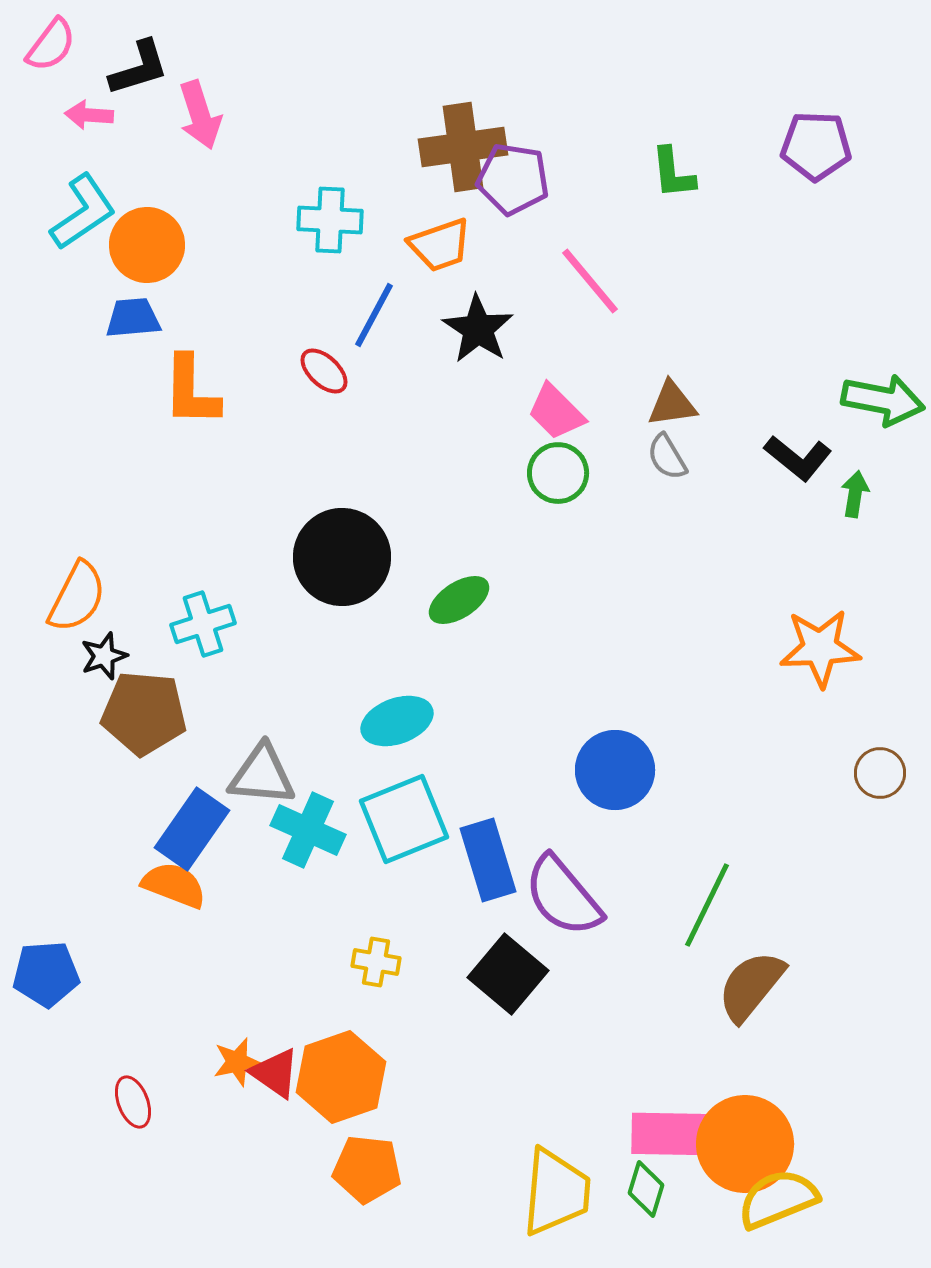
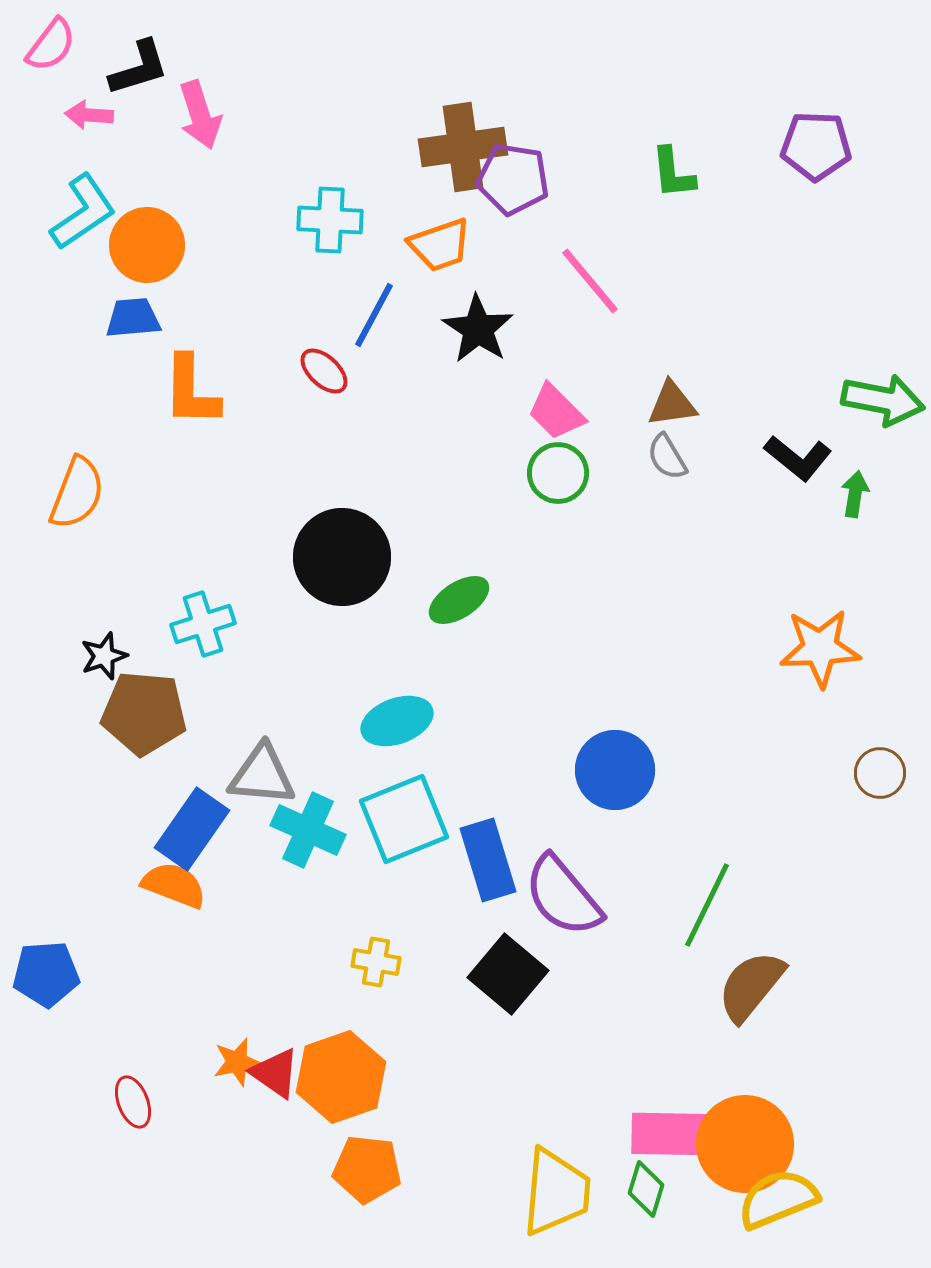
orange semicircle at (77, 597): moved 104 px up; rotated 6 degrees counterclockwise
